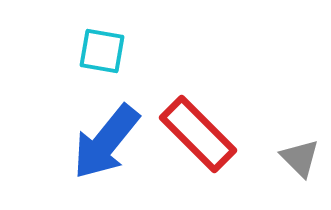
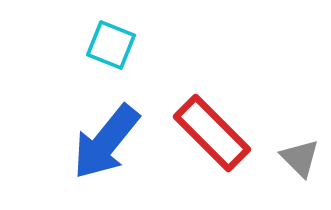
cyan square: moved 9 px right, 6 px up; rotated 12 degrees clockwise
red rectangle: moved 14 px right, 1 px up
